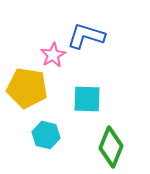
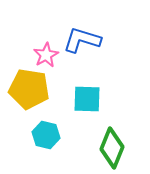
blue L-shape: moved 4 px left, 4 px down
pink star: moved 7 px left
yellow pentagon: moved 2 px right, 1 px down
green diamond: moved 1 px right, 1 px down
